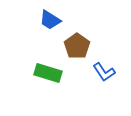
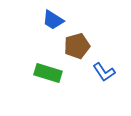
blue trapezoid: moved 3 px right
brown pentagon: rotated 20 degrees clockwise
